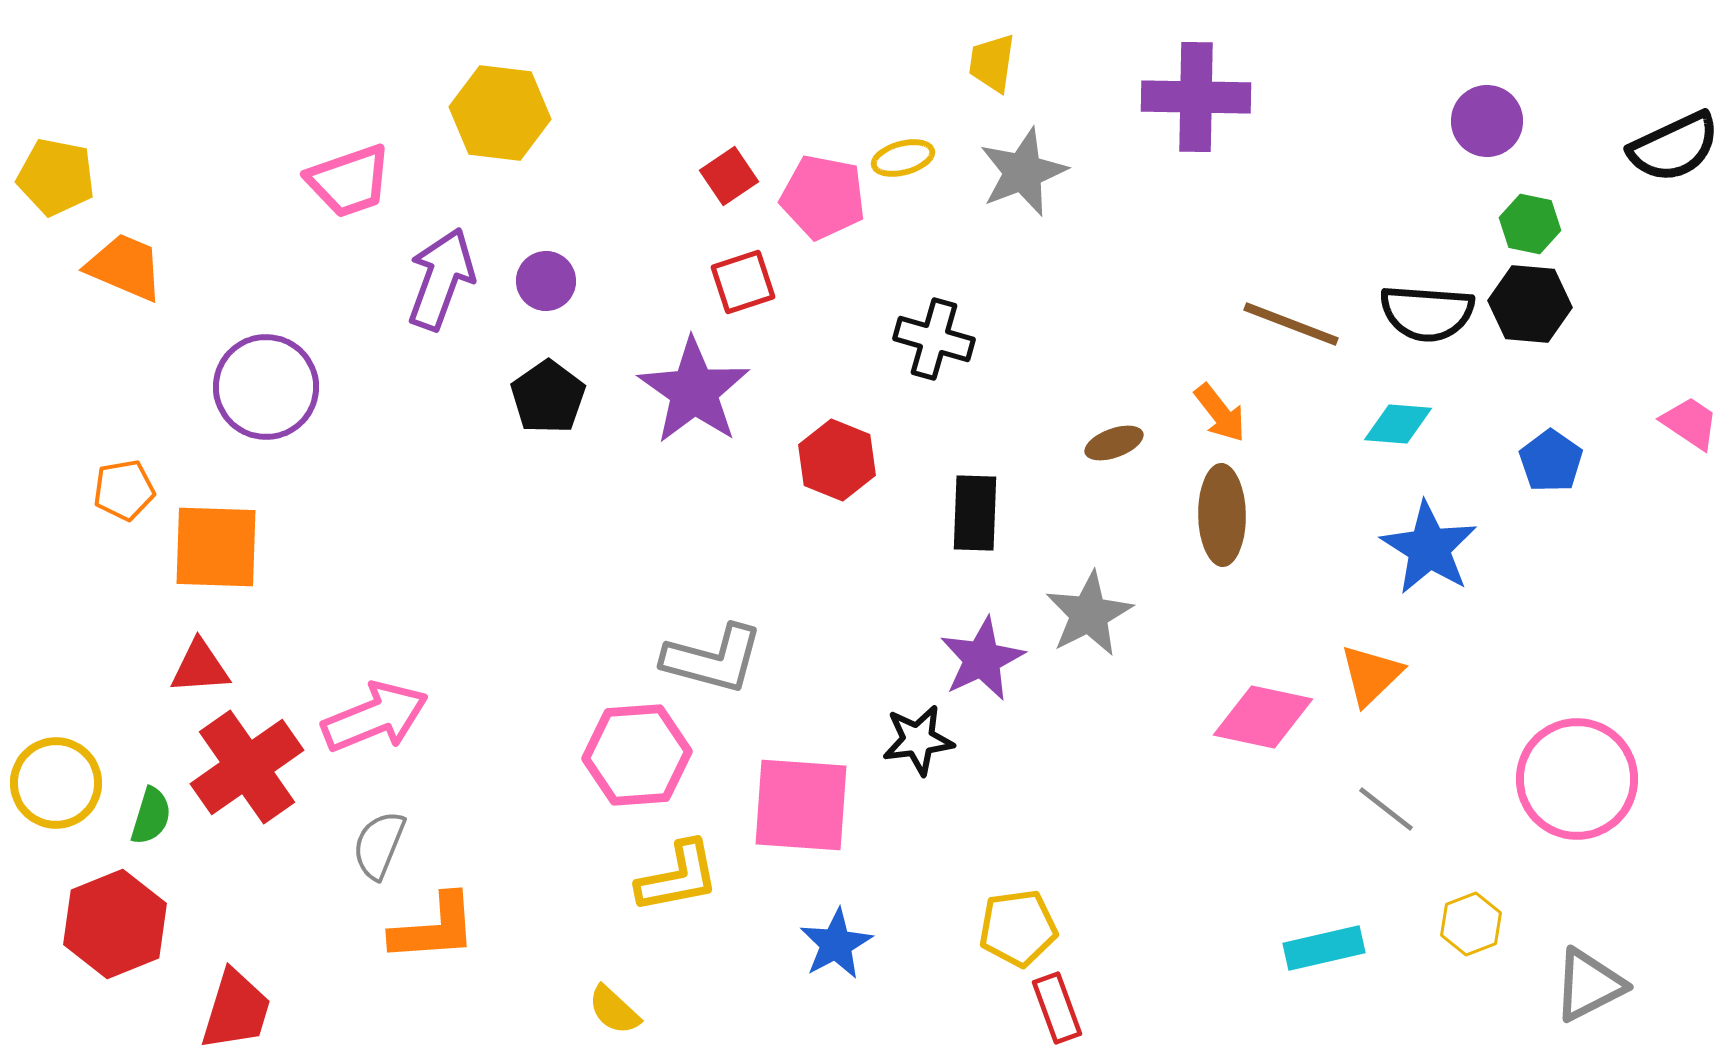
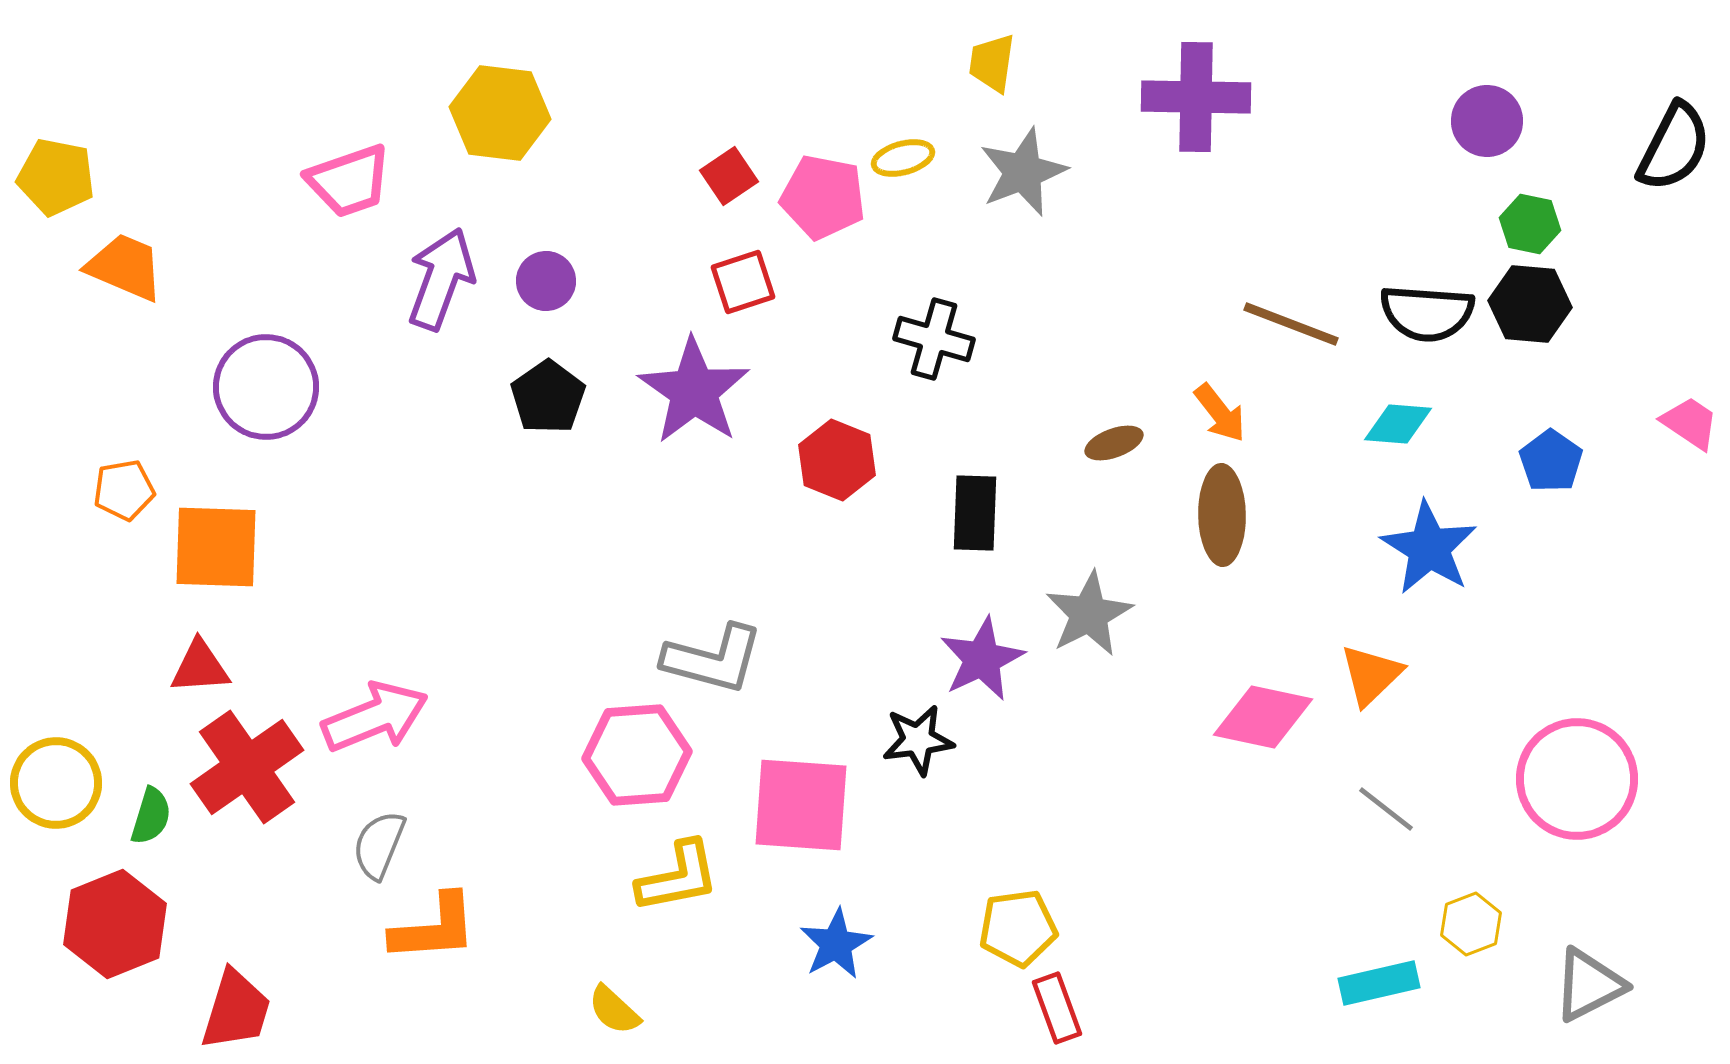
black semicircle at (1674, 147): rotated 38 degrees counterclockwise
cyan rectangle at (1324, 948): moved 55 px right, 35 px down
